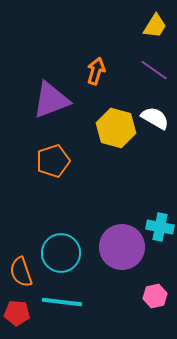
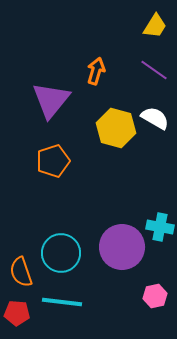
purple triangle: rotated 30 degrees counterclockwise
